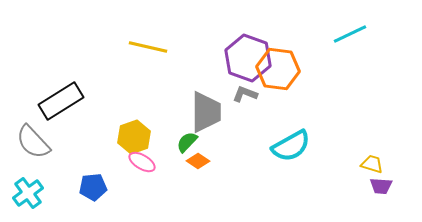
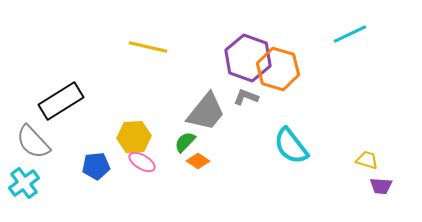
orange hexagon: rotated 9 degrees clockwise
gray L-shape: moved 1 px right, 3 px down
gray trapezoid: rotated 39 degrees clockwise
yellow hexagon: rotated 16 degrees clockwise
green semicircle: moved 2 px left
cyan semicircle: rotated 81 degrees clockwise
yellow trapezoid: moved 5 px left, 4 px up
blue pentagon: moved 3 px right, 21 px up
cyan cross: moved 4 px left, 10 px up
